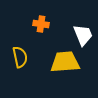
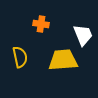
yellow trapezoid: moved 2 px left, 2 px up
